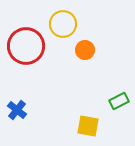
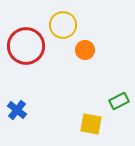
yellow circle: moved 1 px down
yellow square: moved 3 px right, 2 px up
